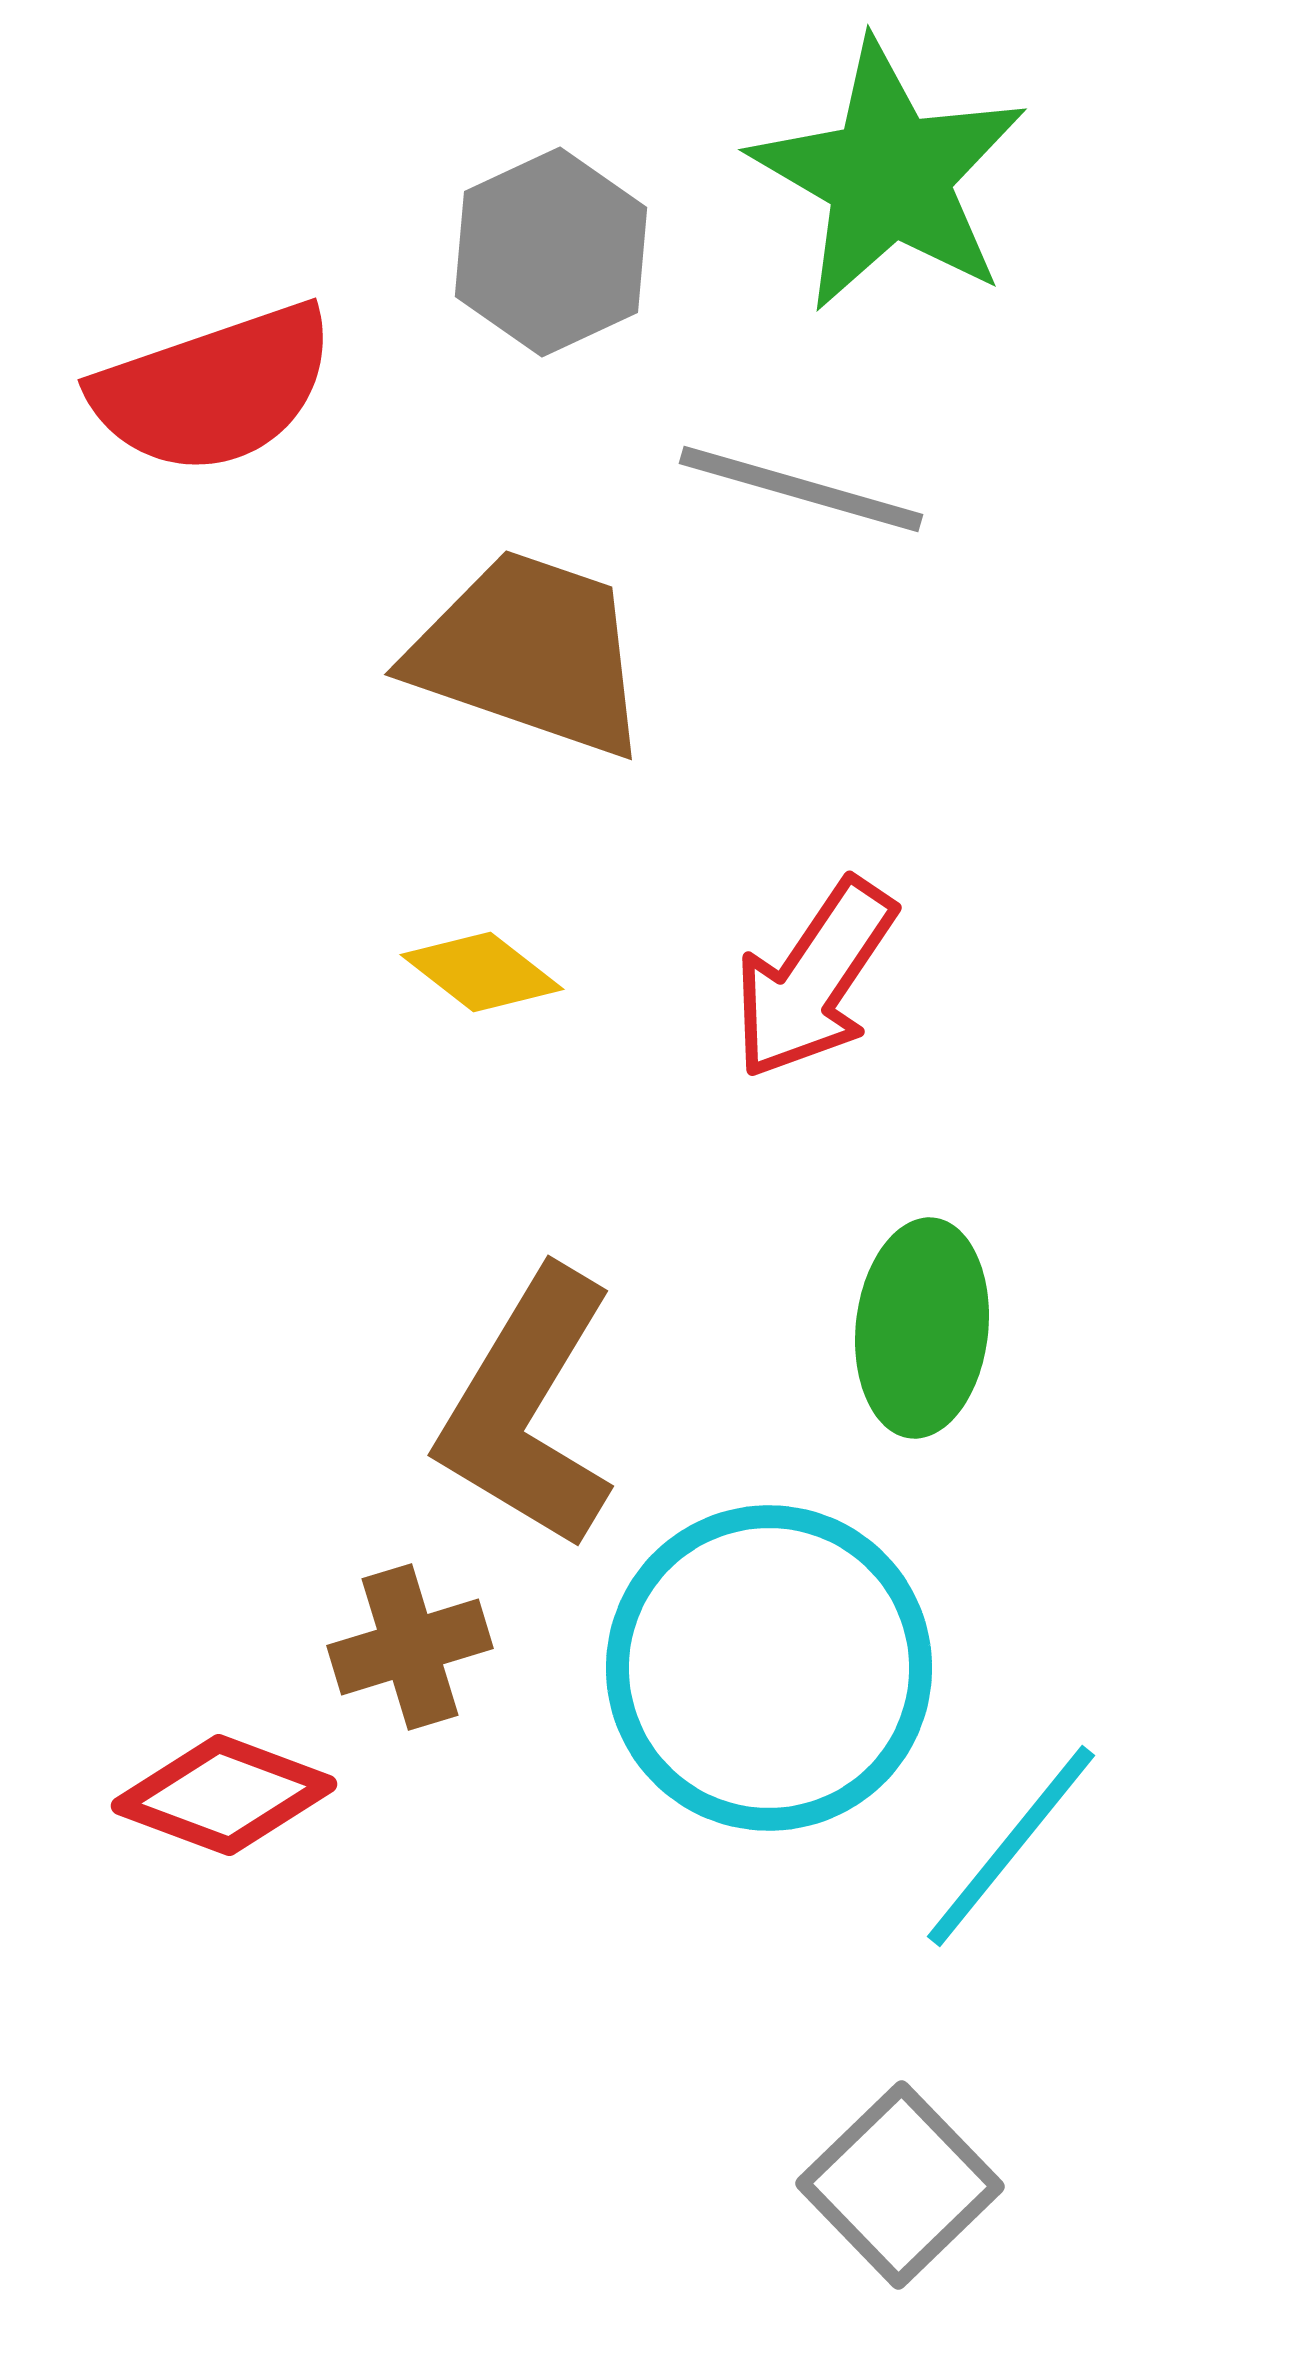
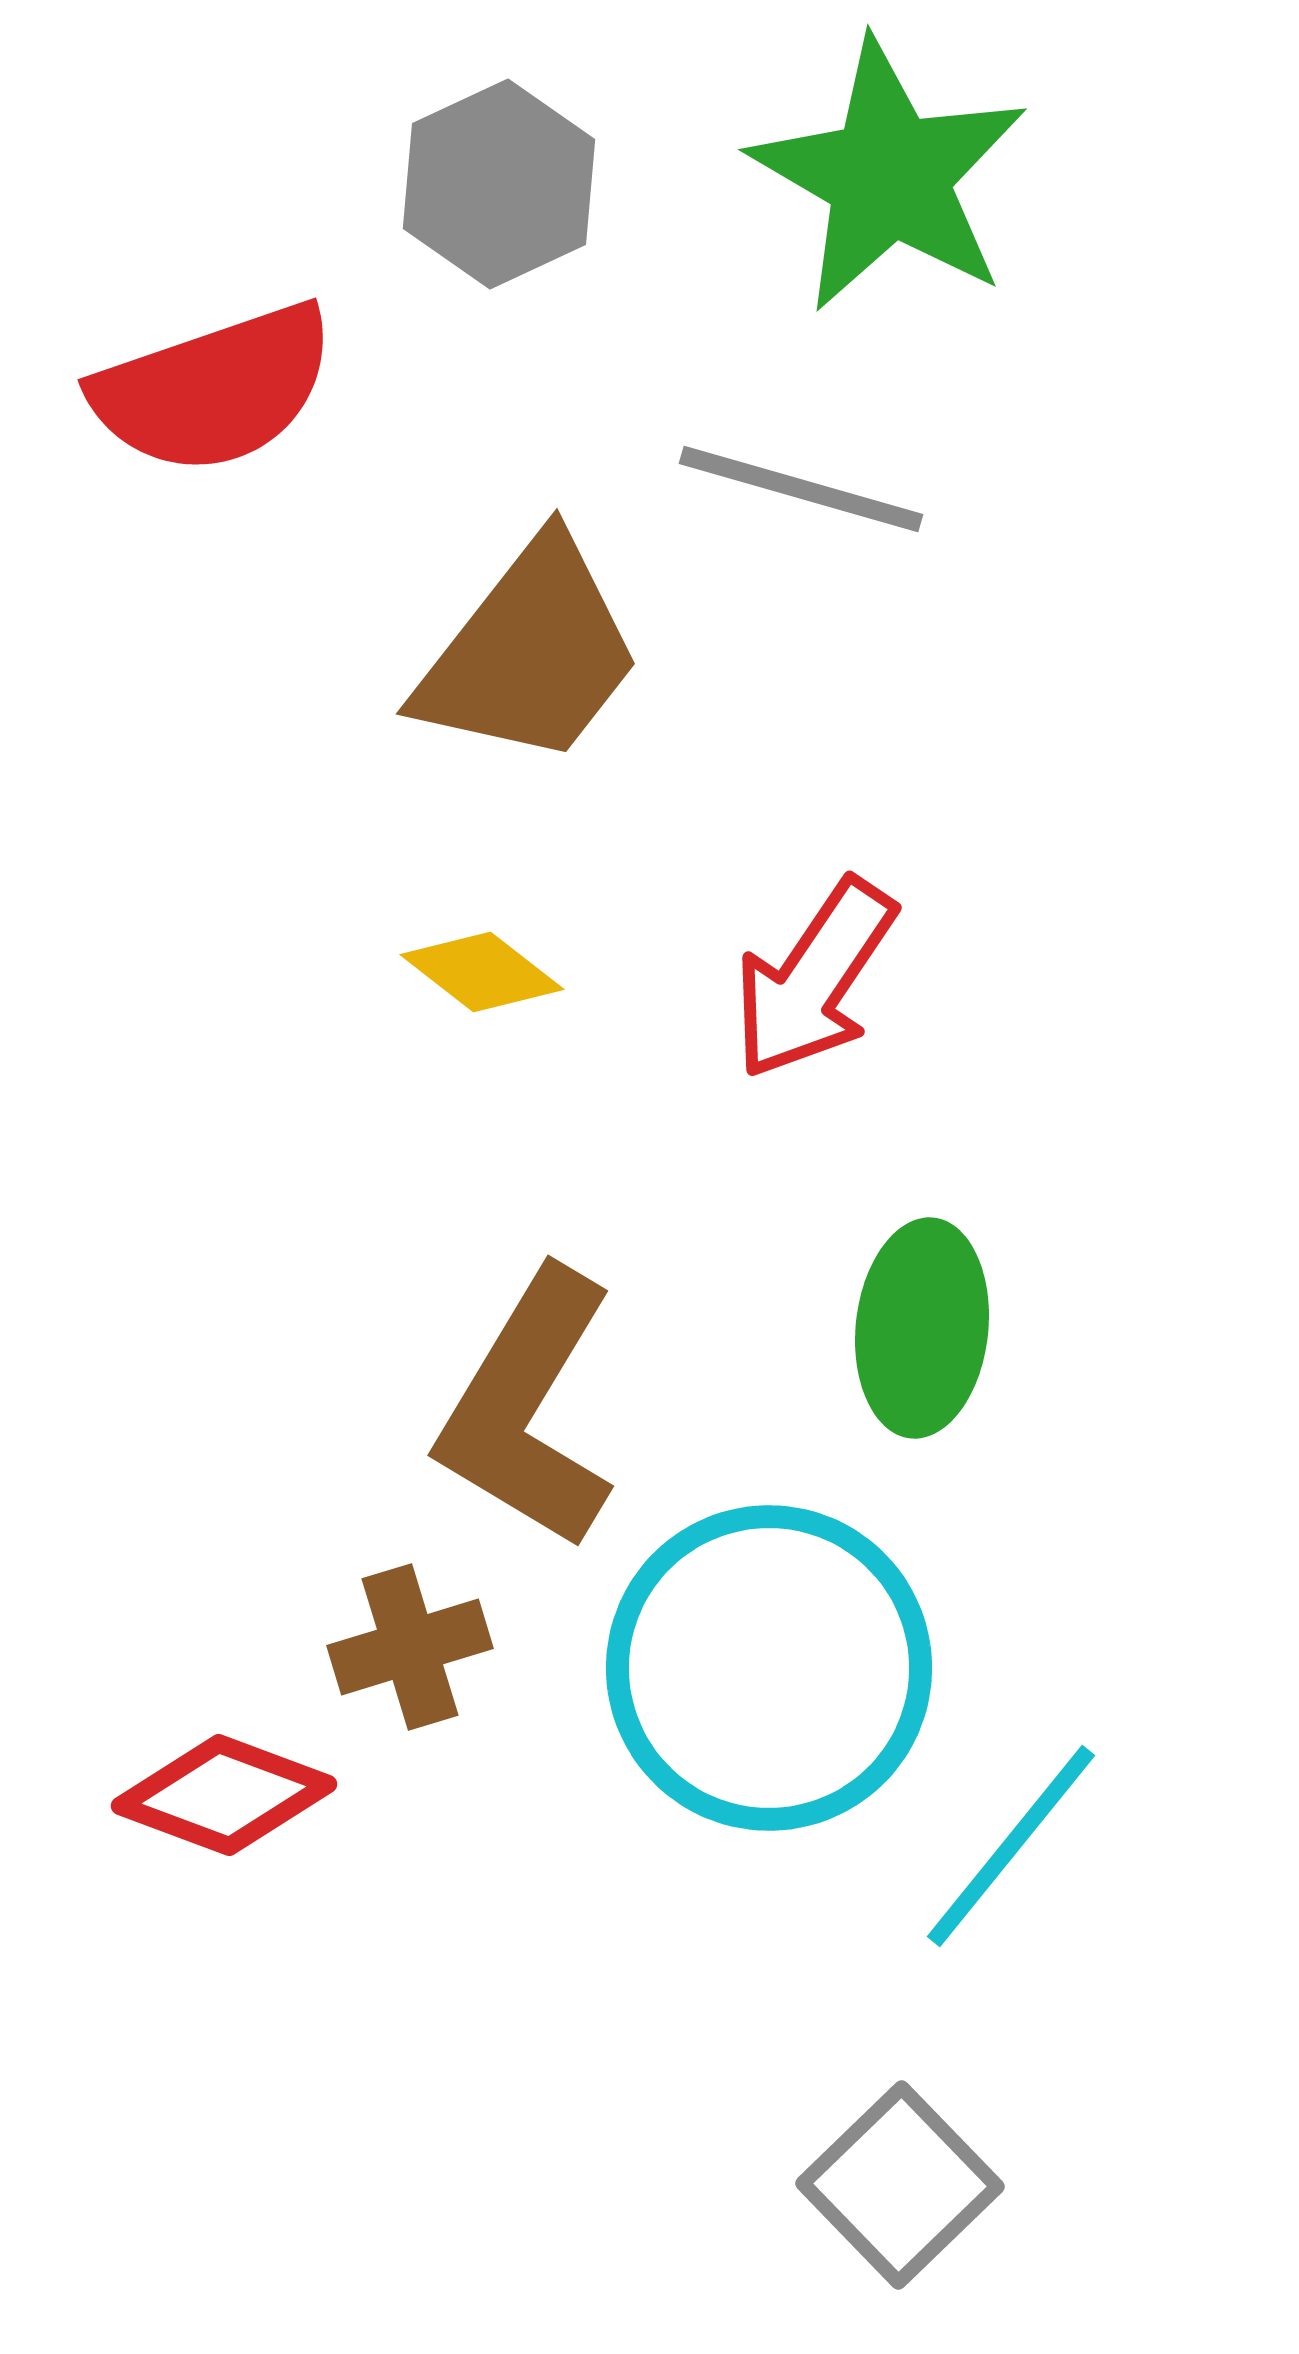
gray hexagon: moved 52 px left, 68 px up
brown trapezoid: rotated 109 degrees clockwise
